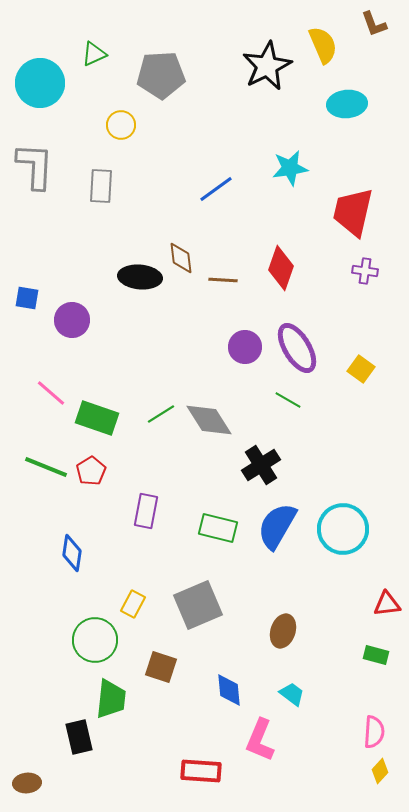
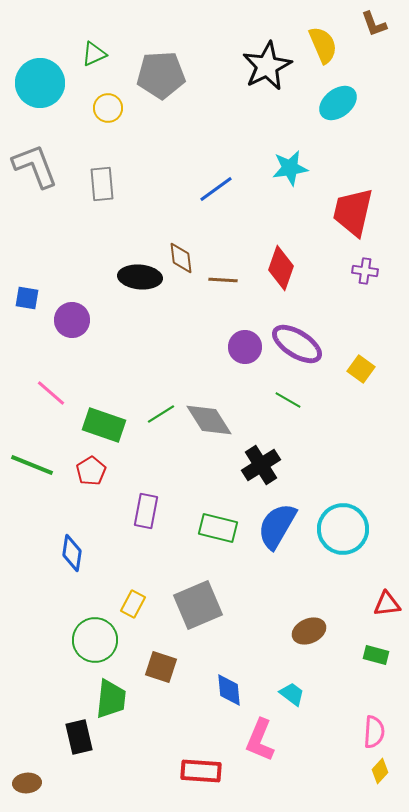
cyan ellipse at (347, 104): moved 9 px left, 1 px up; rotated 33 degrees counterclockwise
yellow circle at (121, 125): moved 13 px left, 17 px up
gray L-shape at (35, 166): rotated 24 degrees counterclockwise
gray rectangle at (101, 186): moved 1 px right, 2 px up; rotated 8 degrees counterclockwise
purple ellipse at (297, 348): moved 4 px up; rotated 27 degrees counterclockwise
green rectangle at (97, 418): moved 7 px right, 7 px down
green line at (46, 467): moved 14 px left, 2 px up
brown ellipse at (283, 631): moved 26 px right; rotated 48 degrees clockwise
